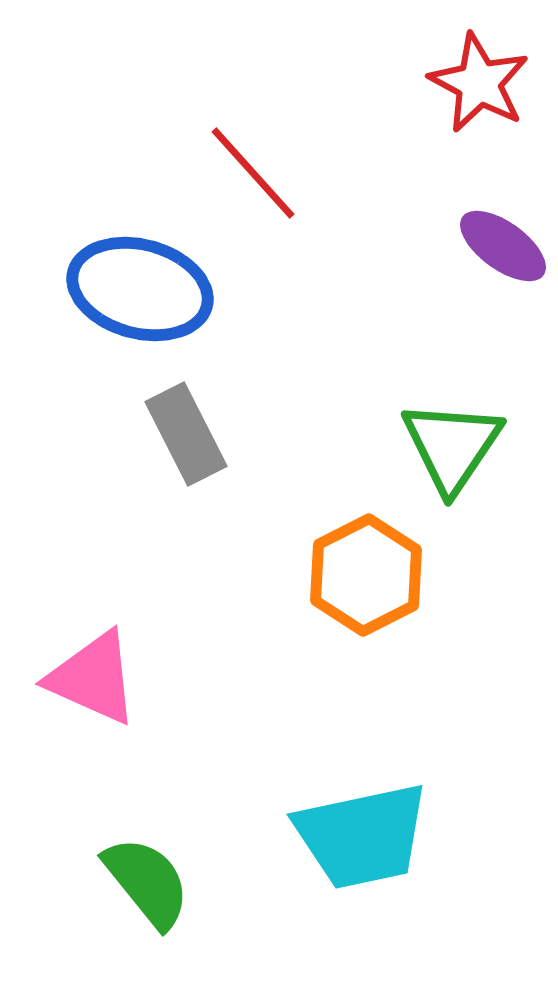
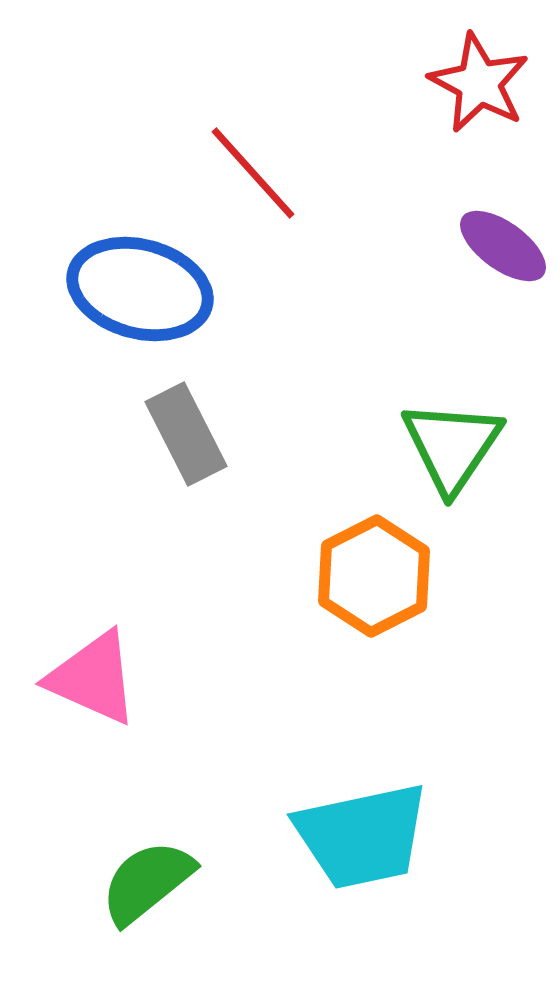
orange hexagon: moved 8 px right, 1 px down
green semicircle: rotated 90 degrees counterclockwise
